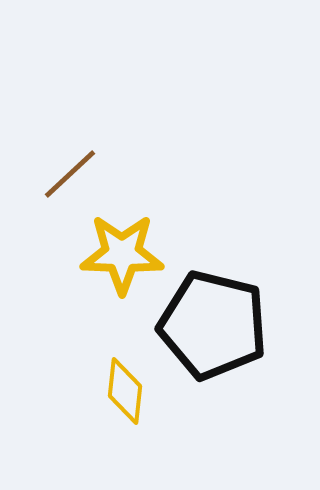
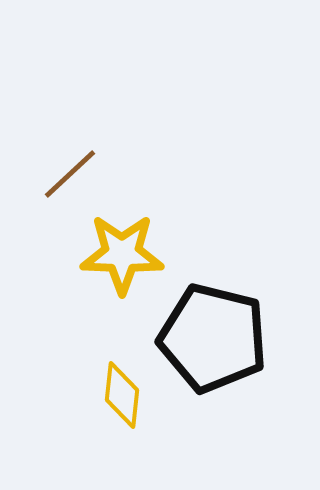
black pentagon: moved 13 px down
yellow diamond: moved 3 px left, 4 px down
